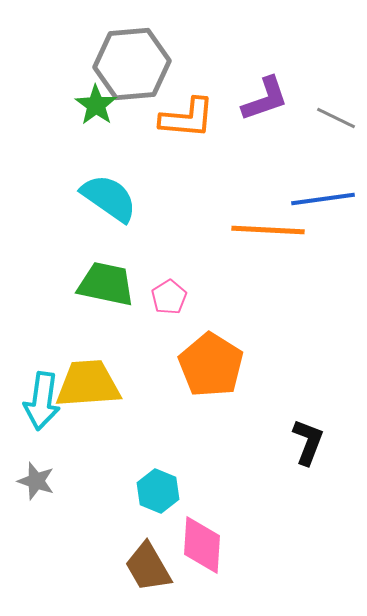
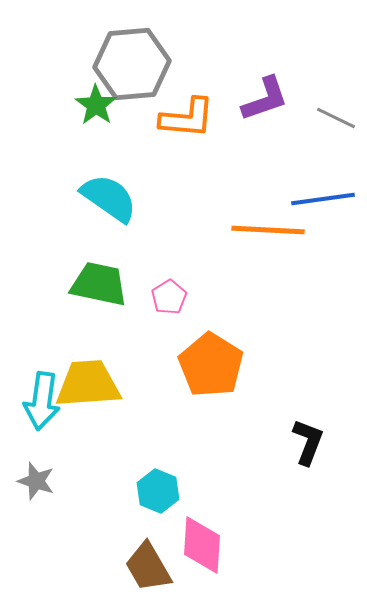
green trapezoid: moved 7 px left
